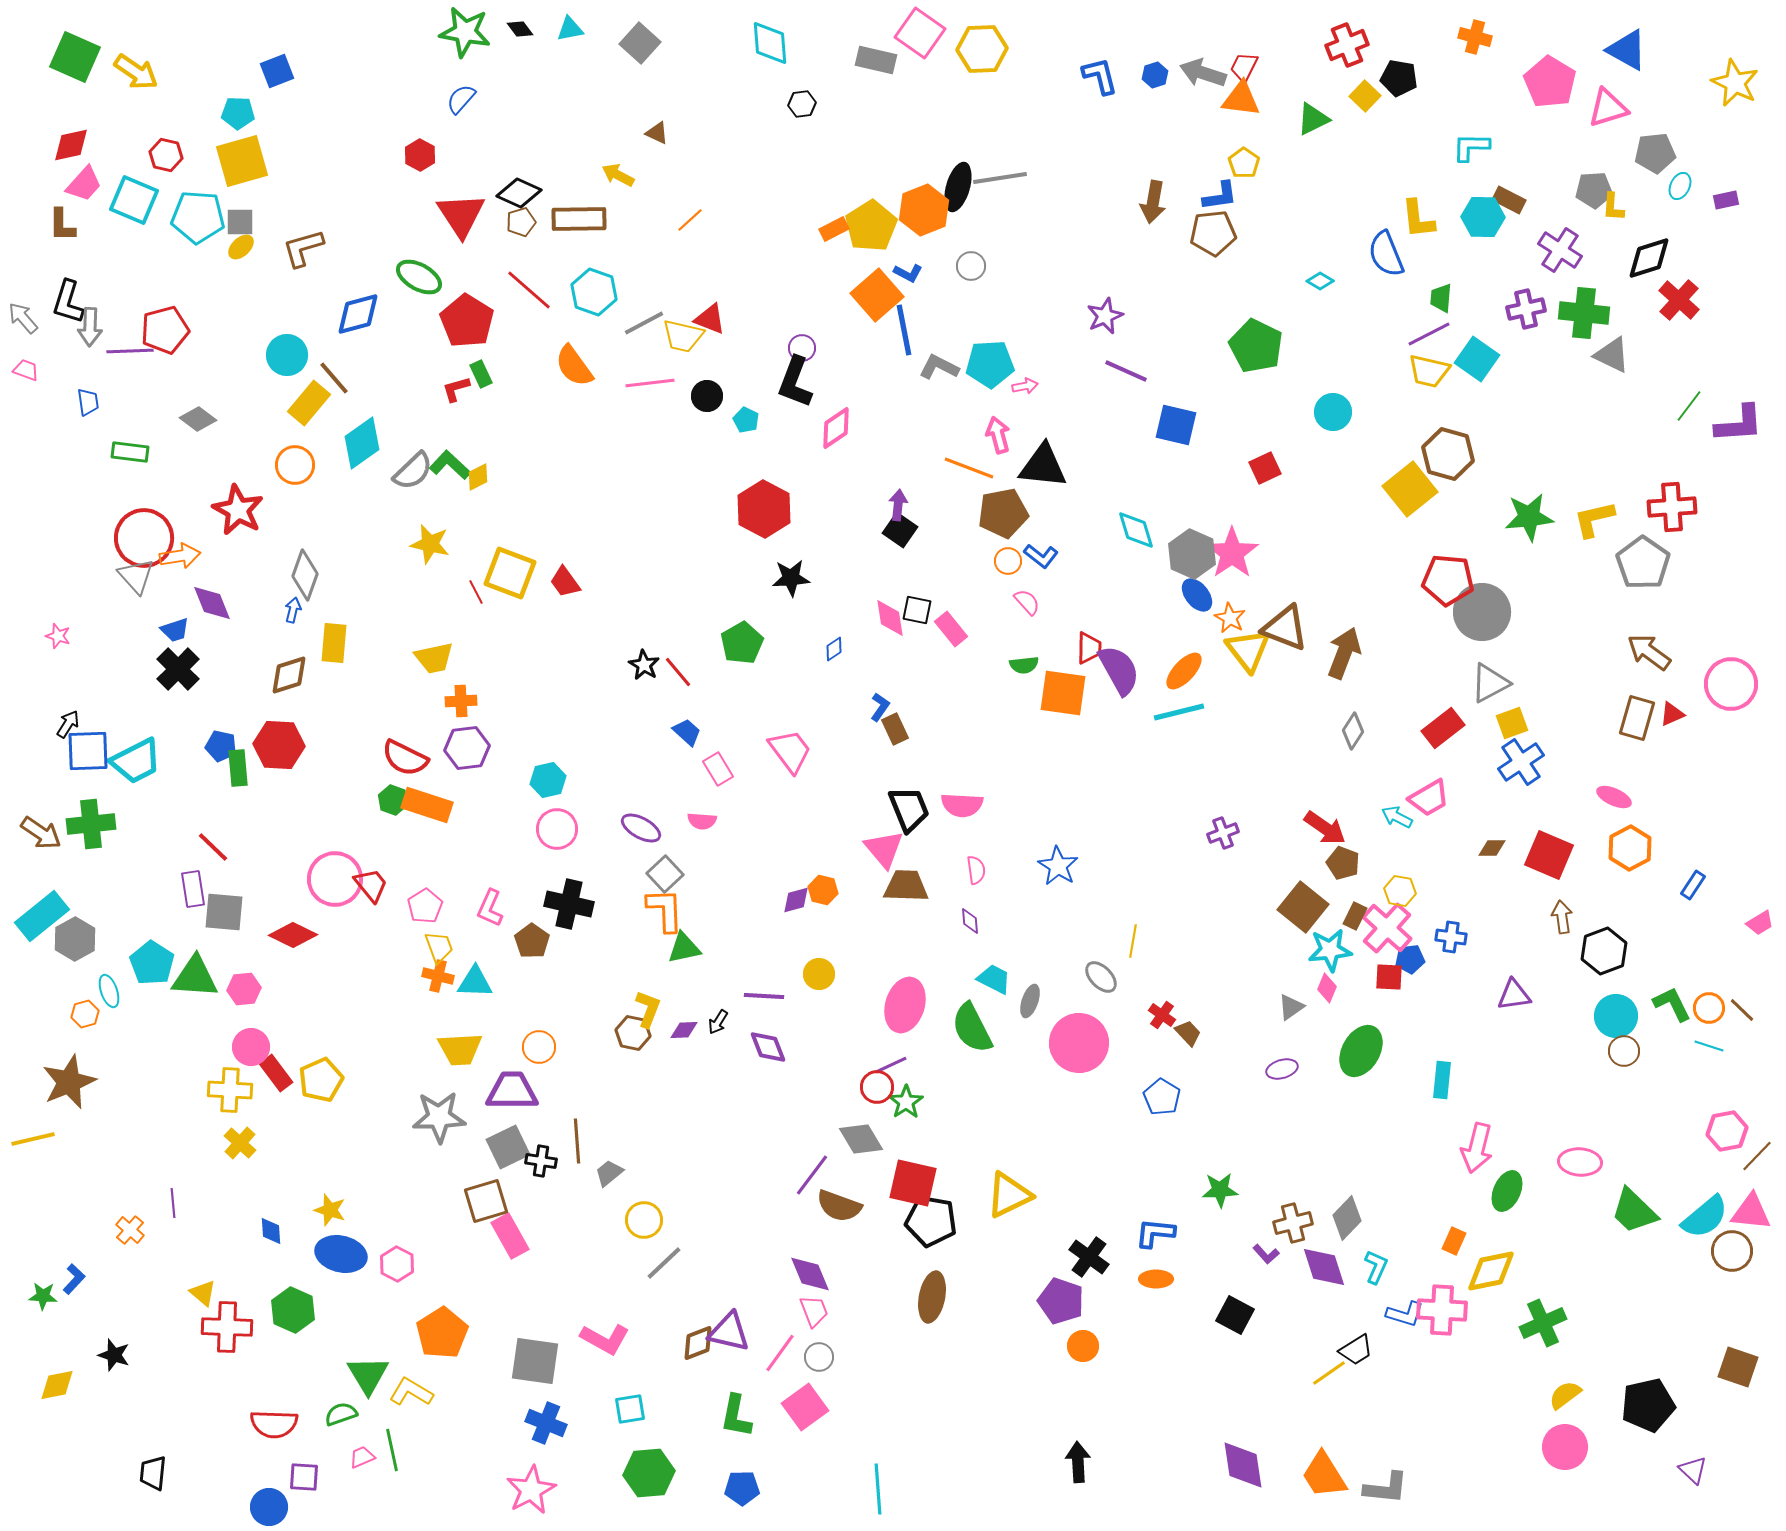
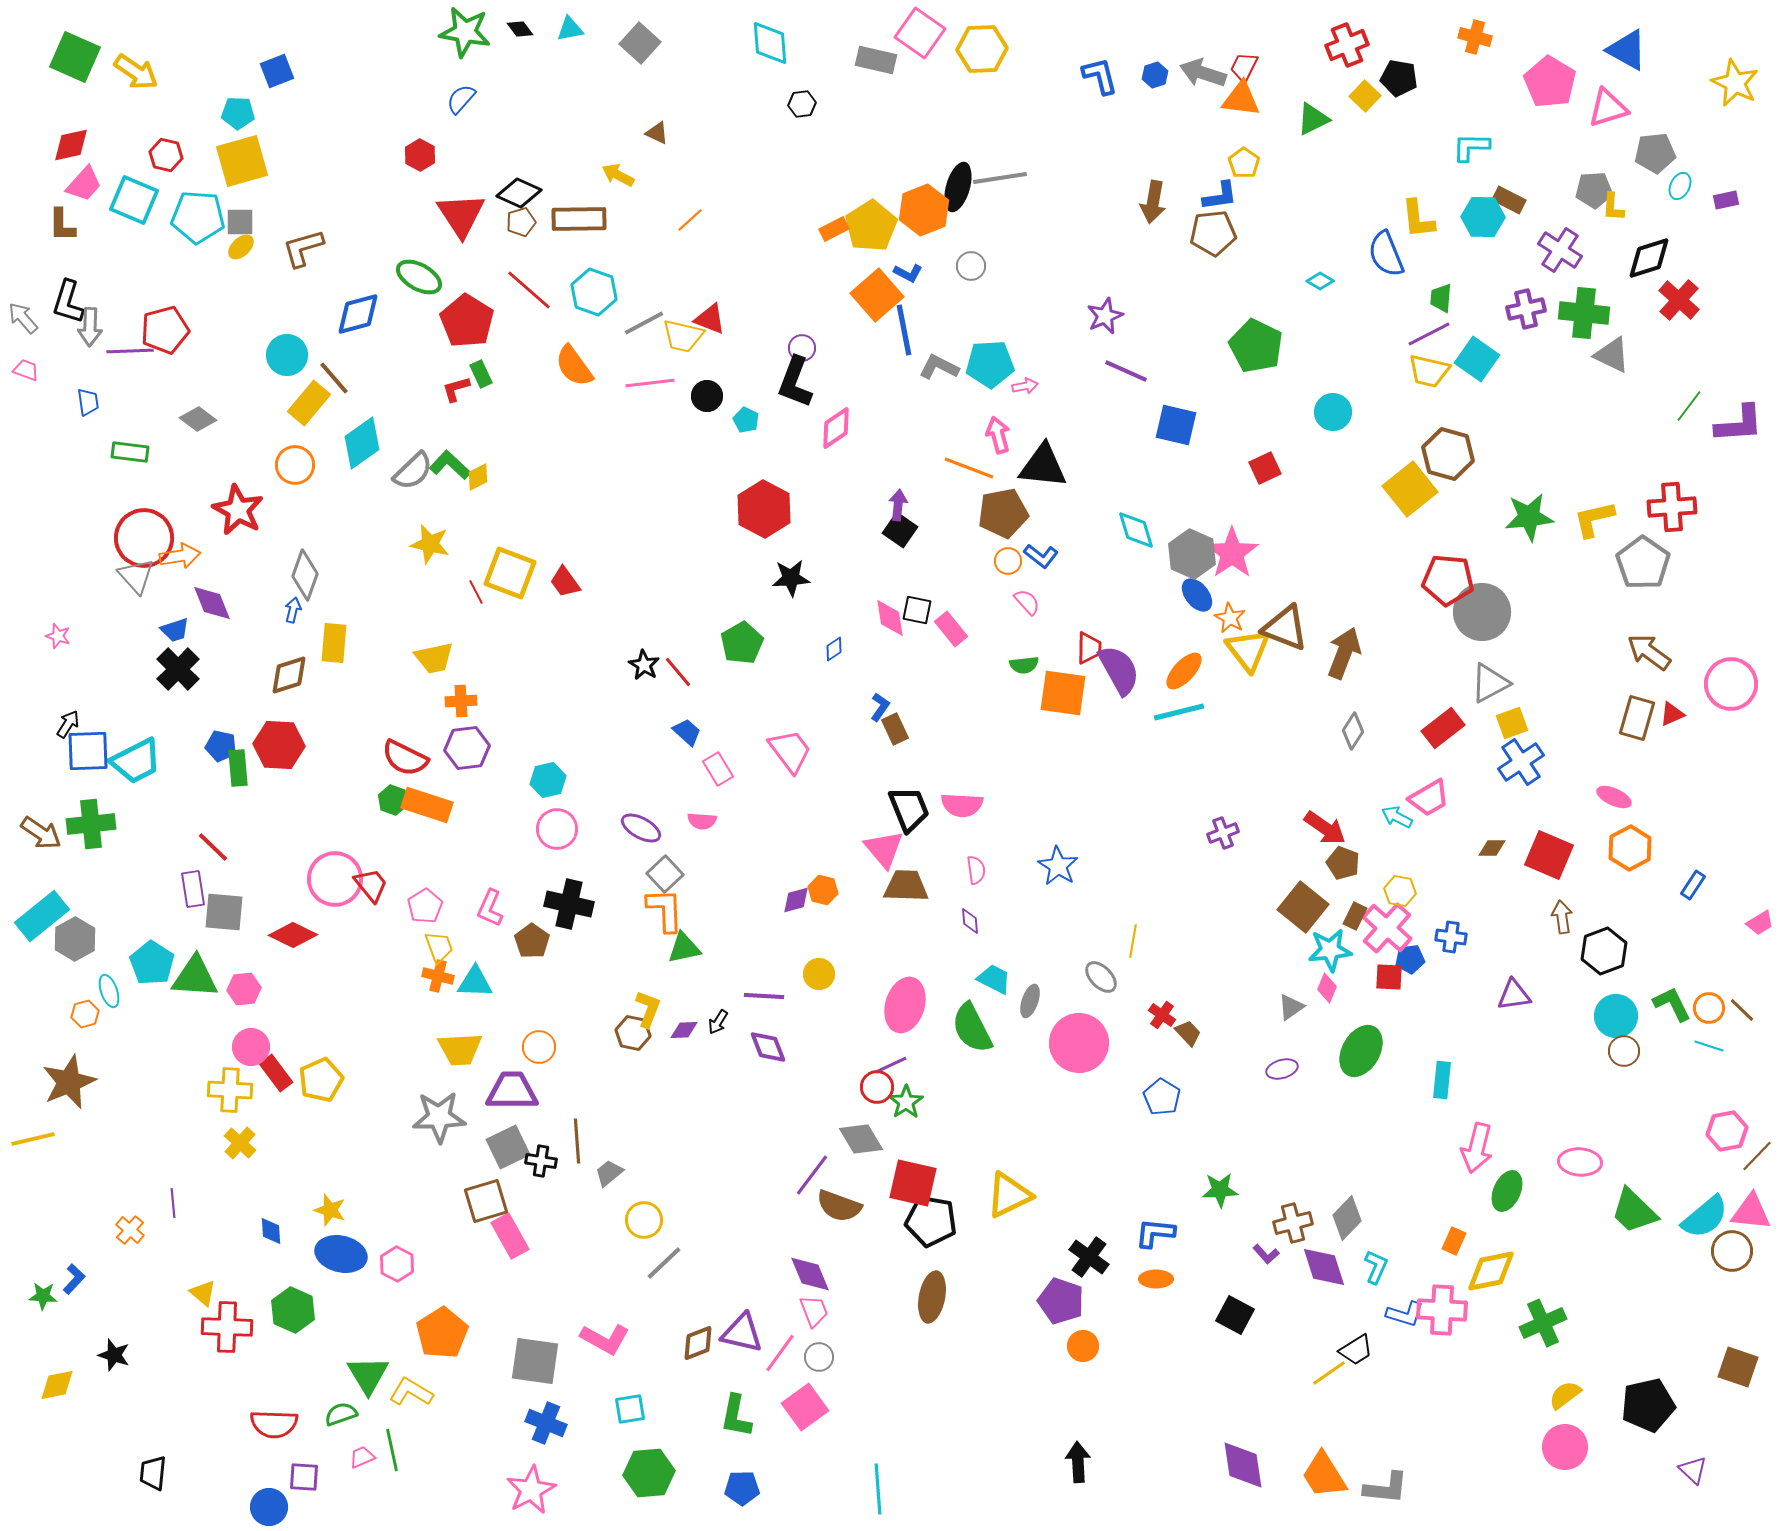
purple triangle at (729, 1332): moved 13 px right, 1 px down
